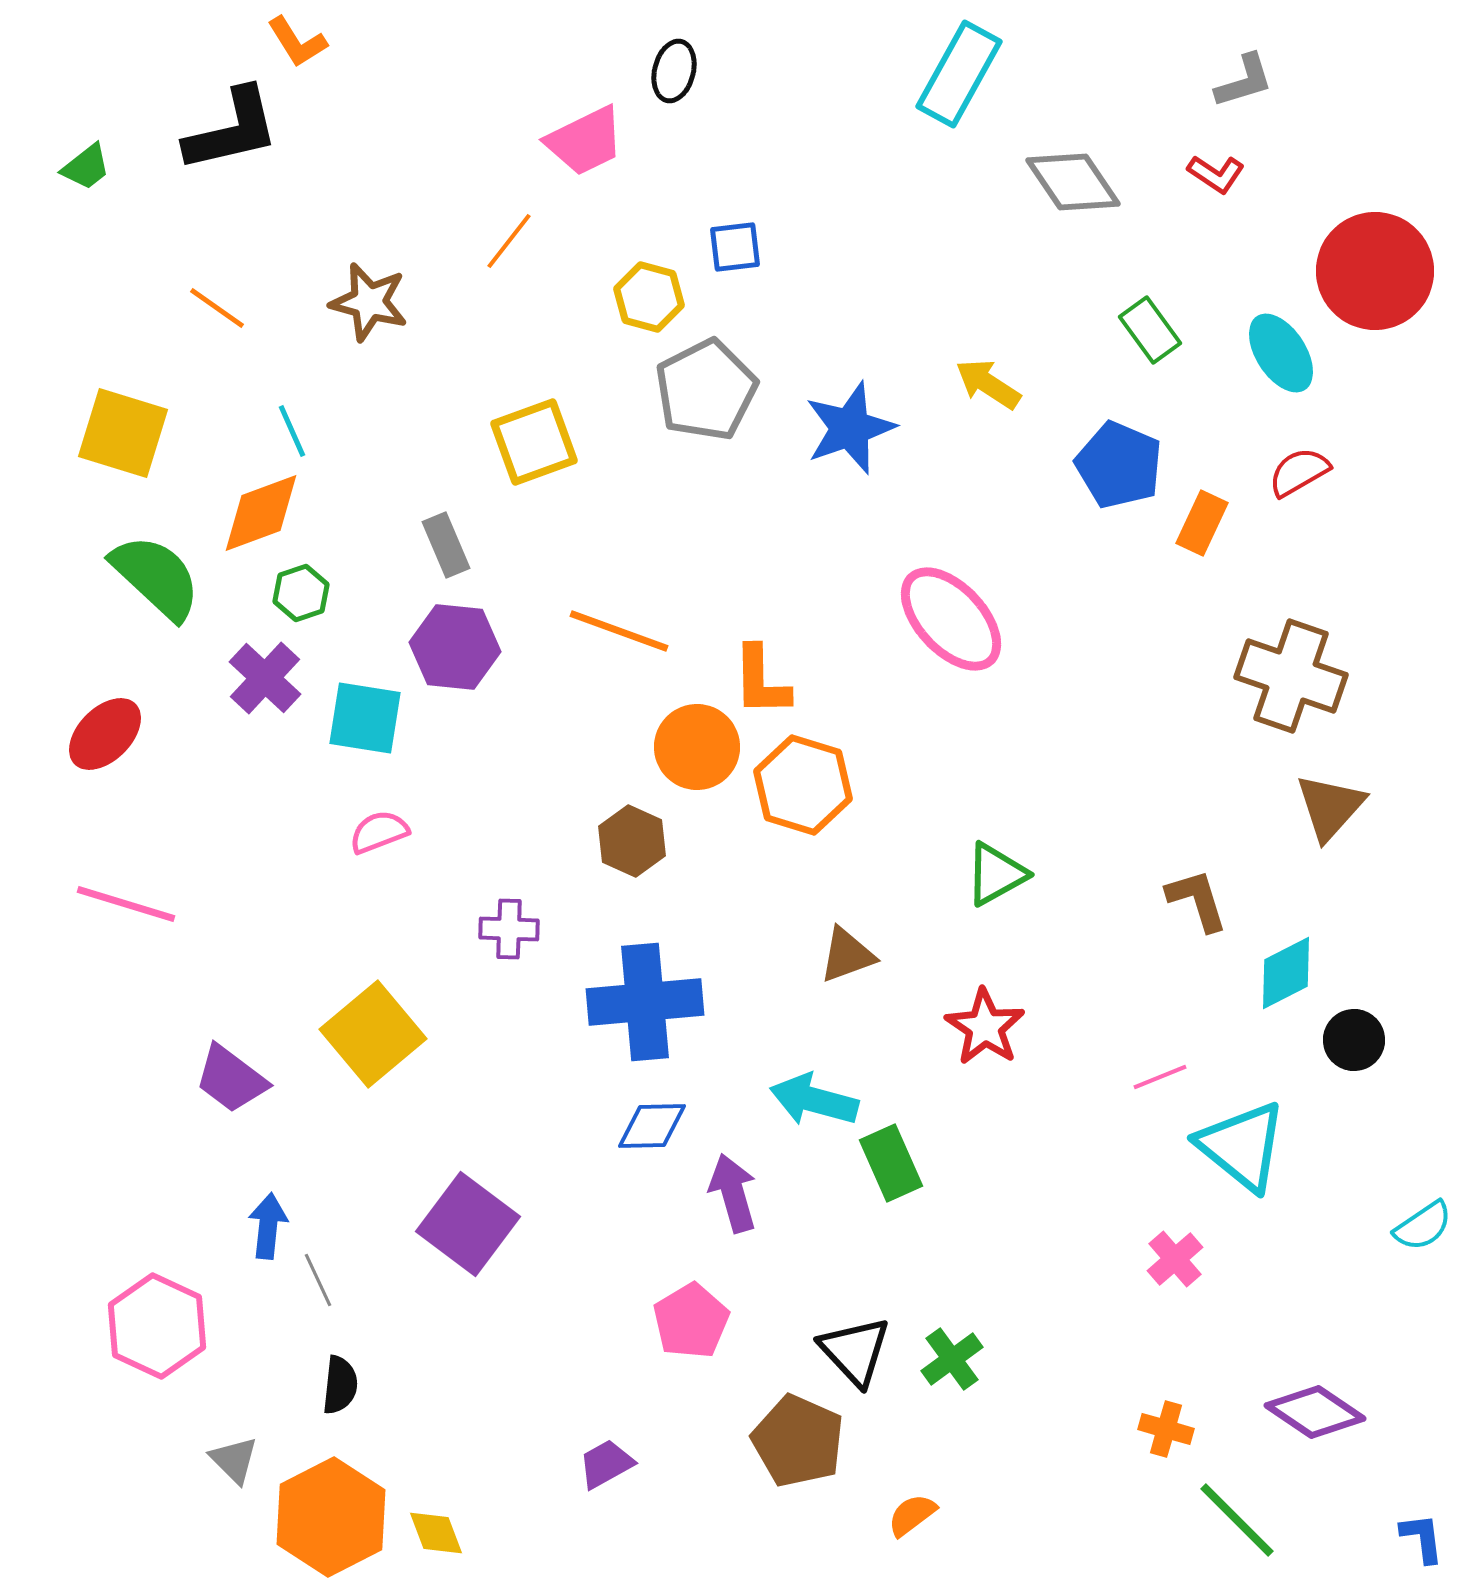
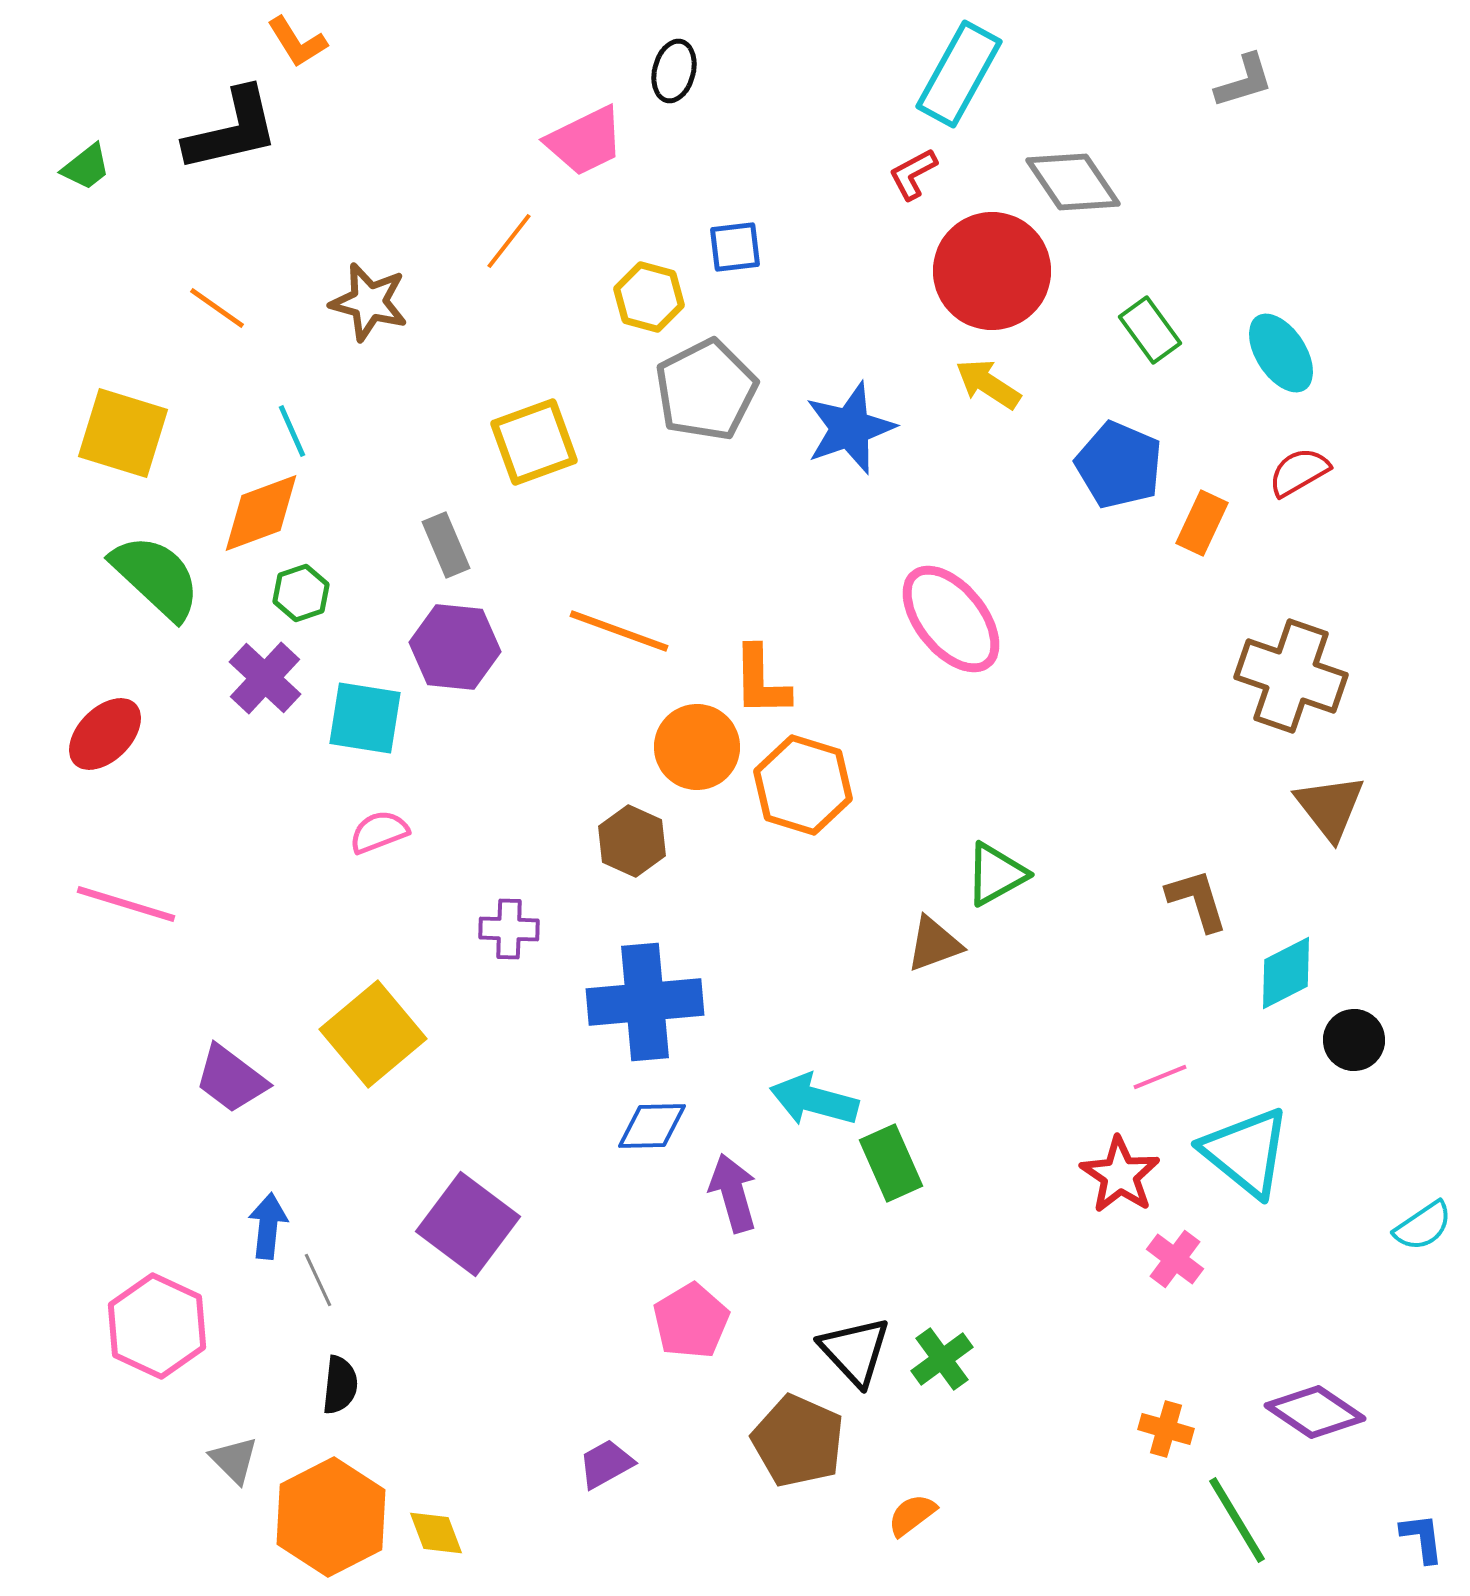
red L-shape at (1216, 174): moved 303 px left; rotated 118 degrees clockwise
red circle at (1375, 271): moved 383 px left
pink ellipse at (951, 619): rotated 4 degrees clockwise
brown triangle at (1330, 807): rotated 20 degrees counterclockwise
brown triangle at (847, 955): moved 87 px right, 11 px up
red star at (985, 1027): moved 135 px right, 148 px down
cyan triangle at (1242, 1146): moved 4 px right, 6 px down
pink cross at (1175, 1259): rotated 12 degrees counterclockwise
green cross at (952, 1359): moved 10 px left
green line at (1237, 1520): rotated 14 degrees clockwise
